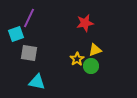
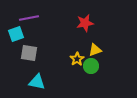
purple line: rotated 54 degrees clockwise
